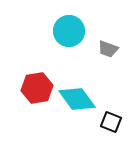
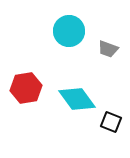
red hexagon: moved 11 px left
